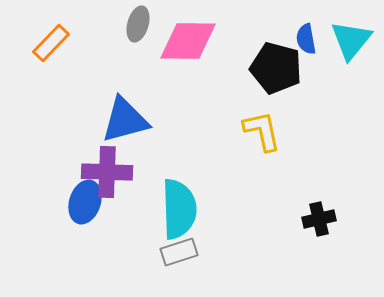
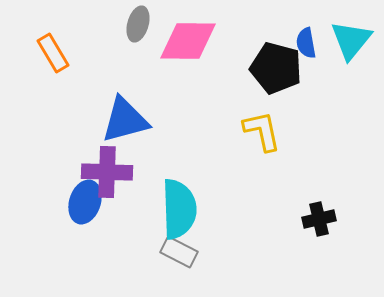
blue semicircle: moved 4 px down
orange rectangle: moved 2 px right, 10 px down; rotated 75 degrees counterclockwise
gray rectangle: rotated 45 degrees clockwise
